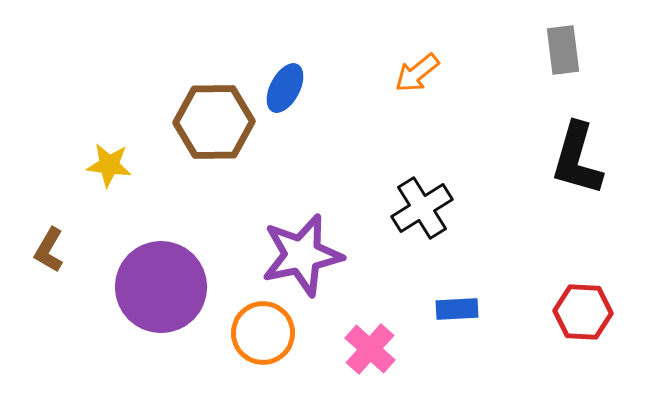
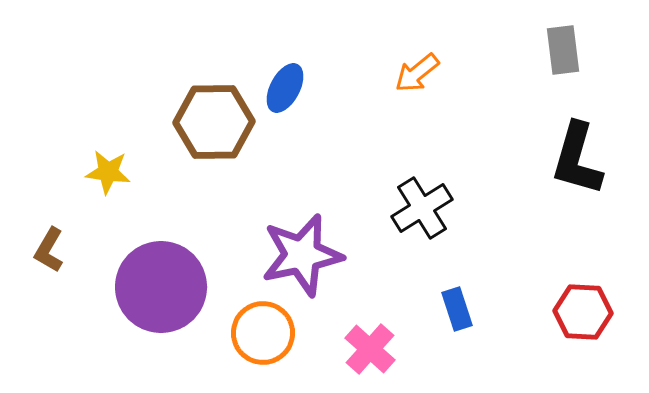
yellow star: moved 1 px left, 7 px down
blue rectangle: rotated 75 degrees clockwise
